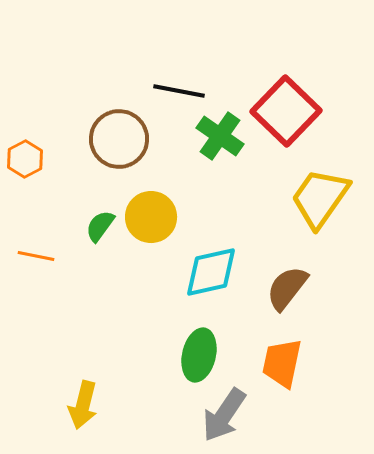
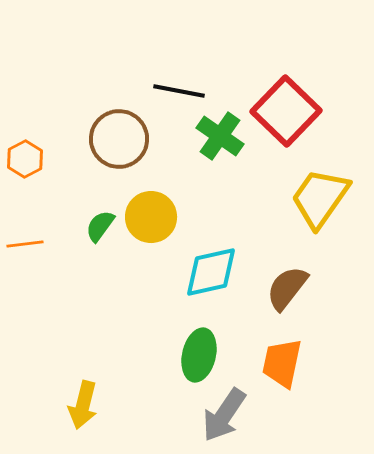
orange line: moved 11 px left, 12 px up; rotated 18 degrees counterclockwise
